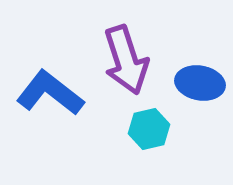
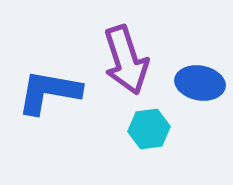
blue L-shape: moved 1 px left, 1 px up; rotated 28 degrees counterclockwise
cyan hexagon: rotated 6 degrees clockwise
